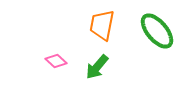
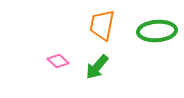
green ellipse: rotated 54 degrees counterclockwise
pink diamond: moved 2 px right
